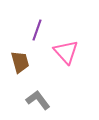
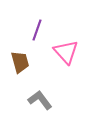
gray L-shape: moved 2 px right
